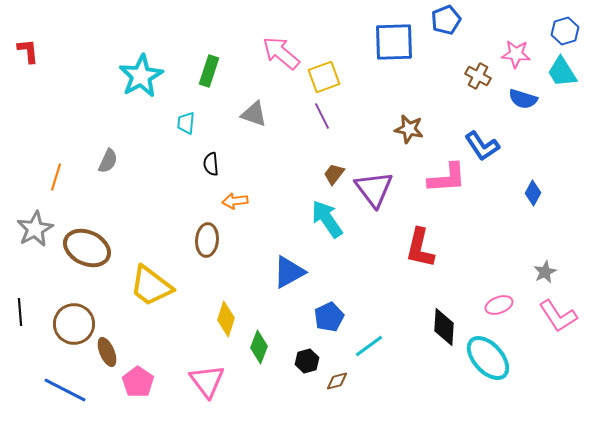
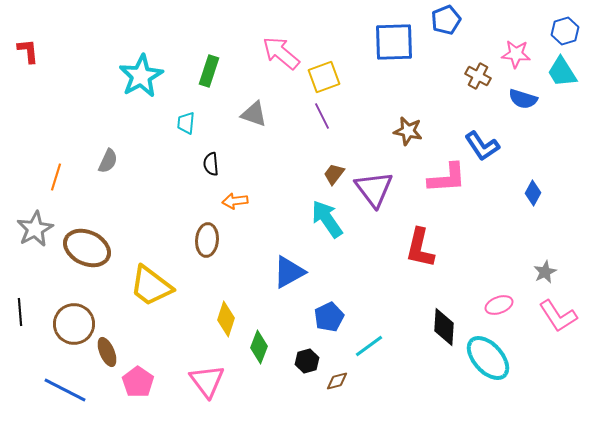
brown star at (409, 129): moved 1 px left, 2 px down
